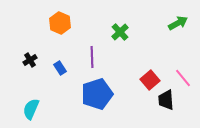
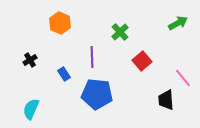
blue rectangle: moved 4 px right, 6 px down
red square: moved 8 px left, 19 px up
blue pentagon: rotated 24 degrees clockwise
